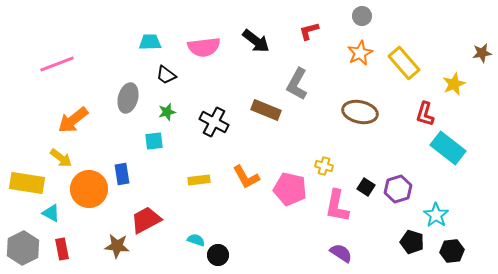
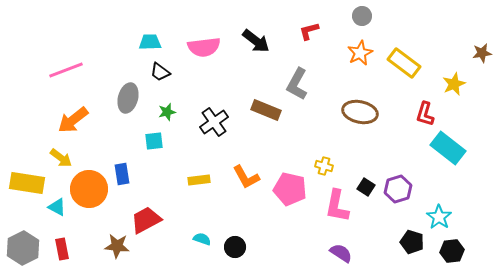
yellow rectangle at (404, 63): rotated 12 degrees counterclockwise
pink line at (57, 64): moved 9 px right, 6 px down
black trapezoid at (166, 75): moved 6 px left, 3 px up
black cross at (214, 122): rotated 28 degrees clockwise
cyan triangle at (51, 213): moved 6 px right, 6 px up
cyan star at (436, 215): moved 3 px right, 2 px down
cyan semicircle at (196, 240): moved 6 px right, 1 px up
black circle at (218, 255): moved 17 px right, 8 px up
